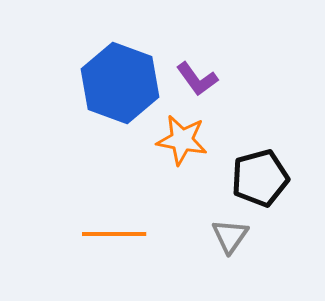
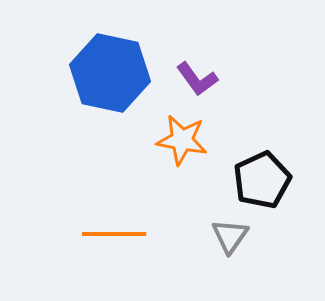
blue hexagon: moved 10 px left, 10 px up; rotated 8 degrees counterclockwise
black pentagon: moved 2 px right, 2 px down; rotated 10 degrees counterclockwise
